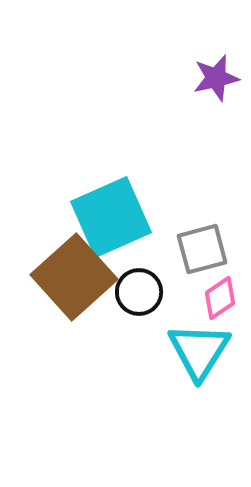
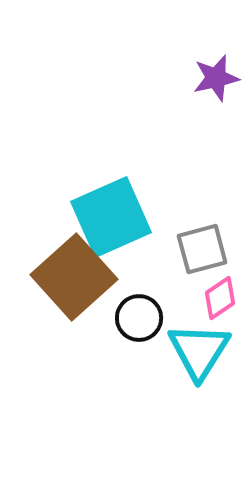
black circle: moved 26 px down
